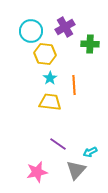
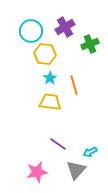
green cross: rotated 24 degrees counterclockwise
orange line: rotated 12 degrees counterclockwise
